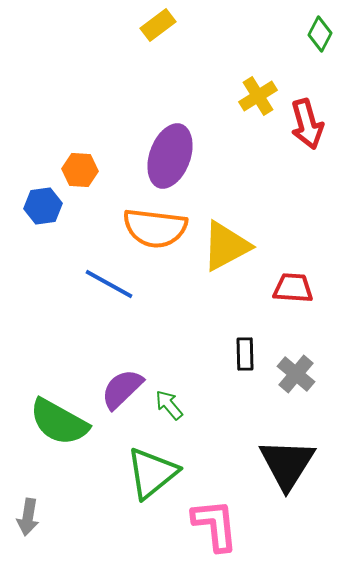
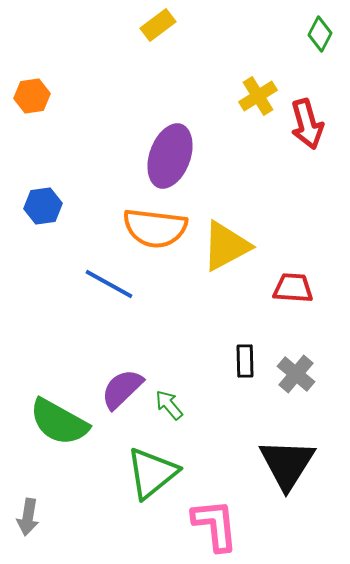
orange hexagon: moved 48 px left, 74 px up; rotated 12 degrees counterclockwise
black rectangle: moved 7 px down
